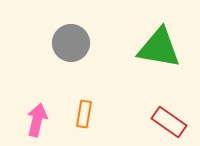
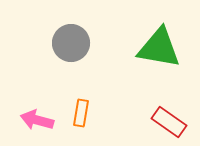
orange rectangle: moved 3 px left, 1 px up
pink arrow: rotated 88 degrees counterclockwise
